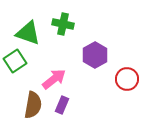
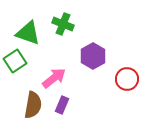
green cross: rotated 10 degrees clockwise
purple hexagon: moved 2 px left, 1 px down
pink arrow: moved 1 px up
